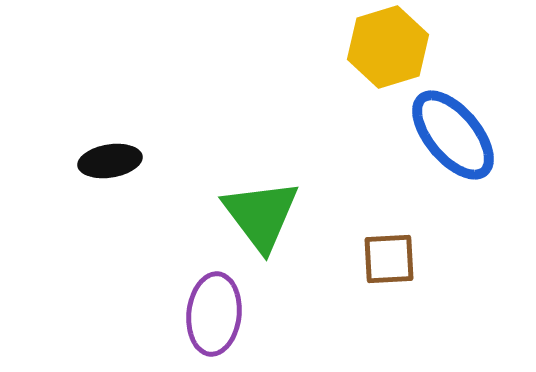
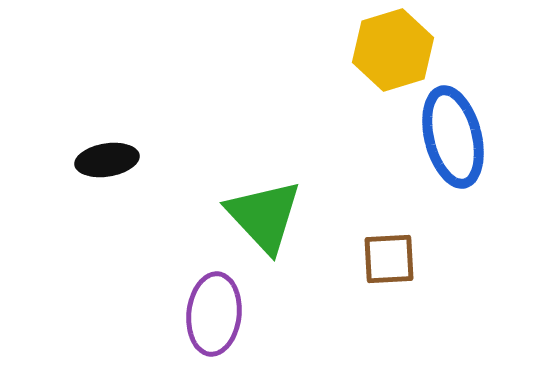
yellow hexagon: moved 5 px right, 3 px down
blue ellipse: moved 2 px down; rotated 26 degrees clockwise
black ellipse: moved 3 px left, 1 px up
green triangle: moved 3 px right, 1 px down; rotated 6 degrees counterclockwise
